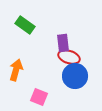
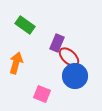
purple rectangle: moved 6 px left; rotated 30 degrees clockwise
red ellipse: rotated 25 degrees clockwise
orange arrow: moved 7 px up
pink square: moved 3 px right, 3 px up
